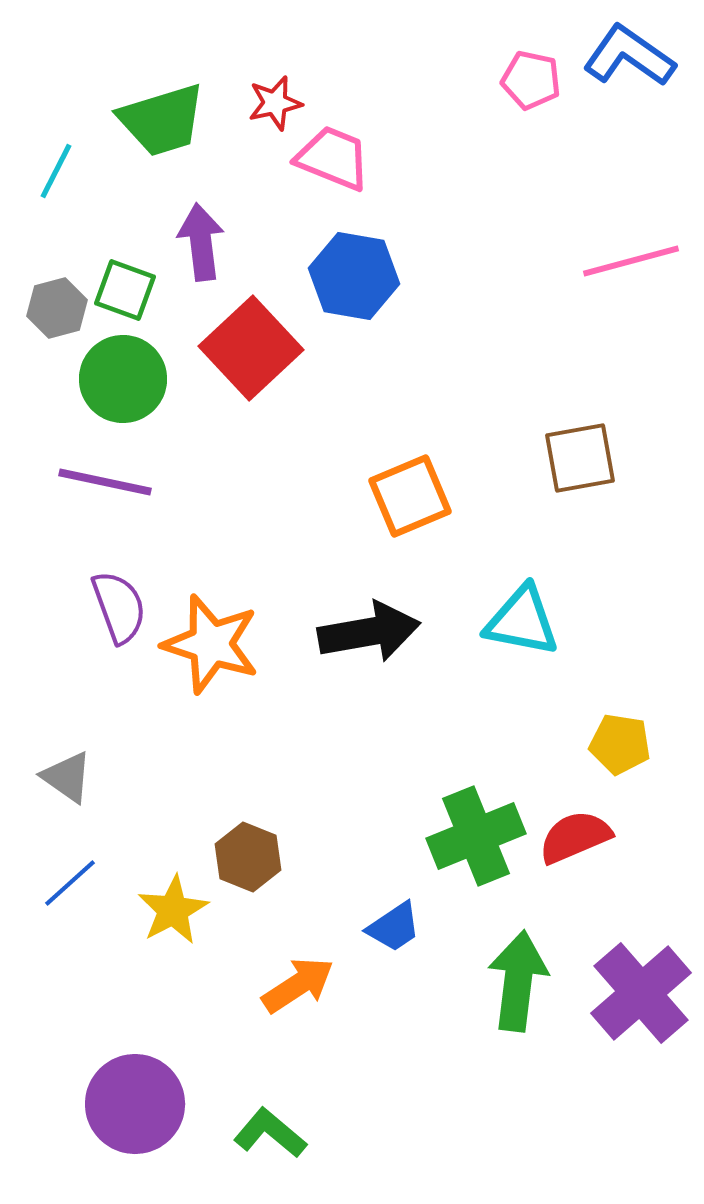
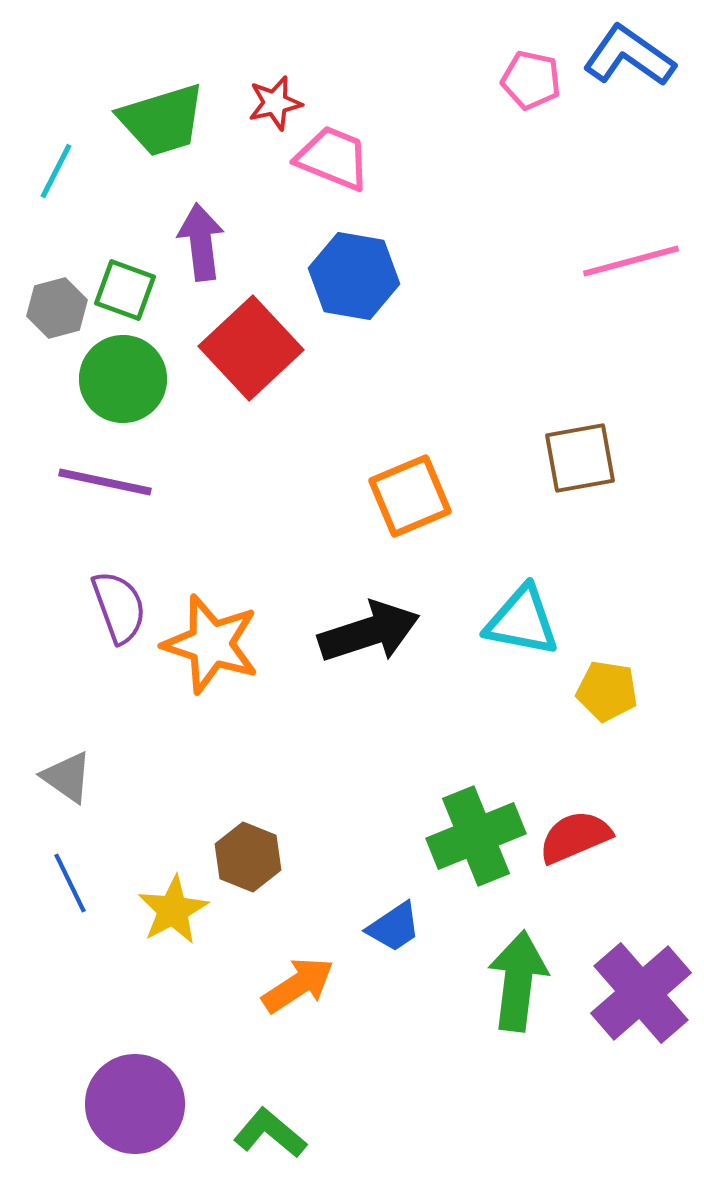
black arrow: rotated 8 degrees counterclockwise
yellow pentagon: moved 13 px left, 53 px up
blue line: rotated 74 degrees counterclockwise
